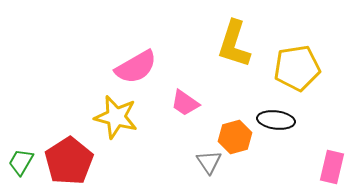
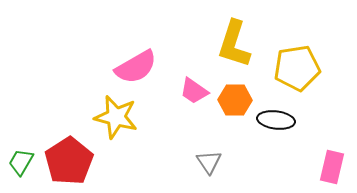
pink trapezoid: moved 9 px right, 12 px up
orange hexagon: moved 37 px up; rotated 16 degrees clockwise
